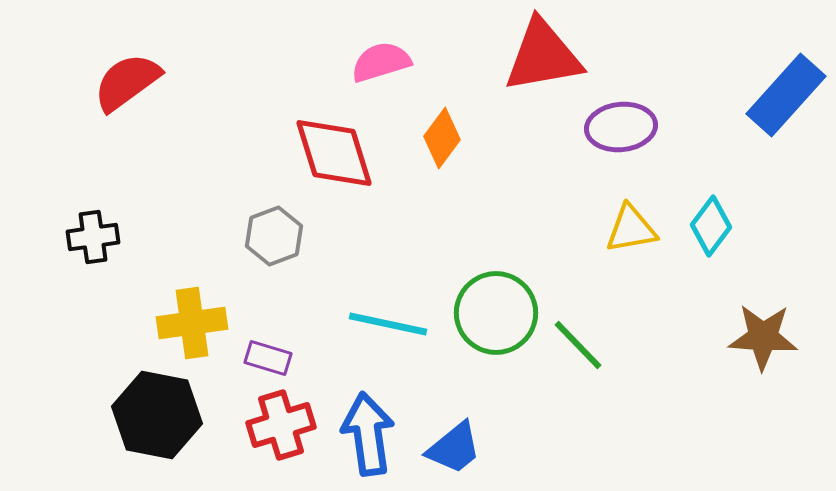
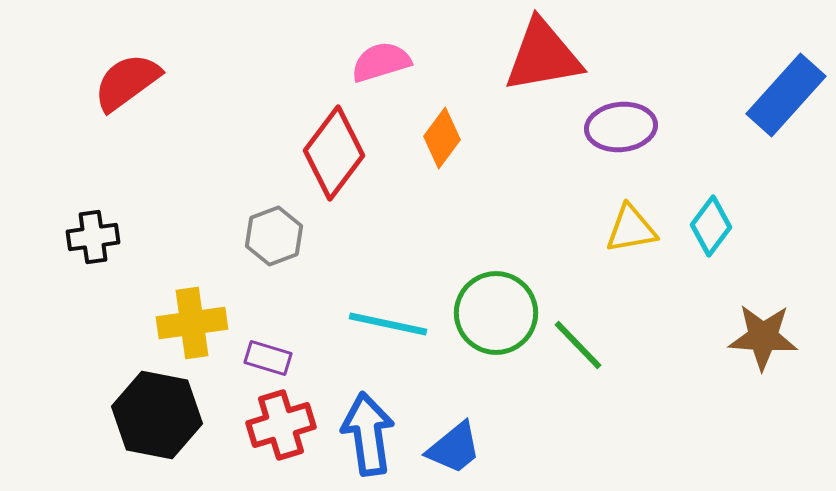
red diamond: rotated 54 degrees clockwise
